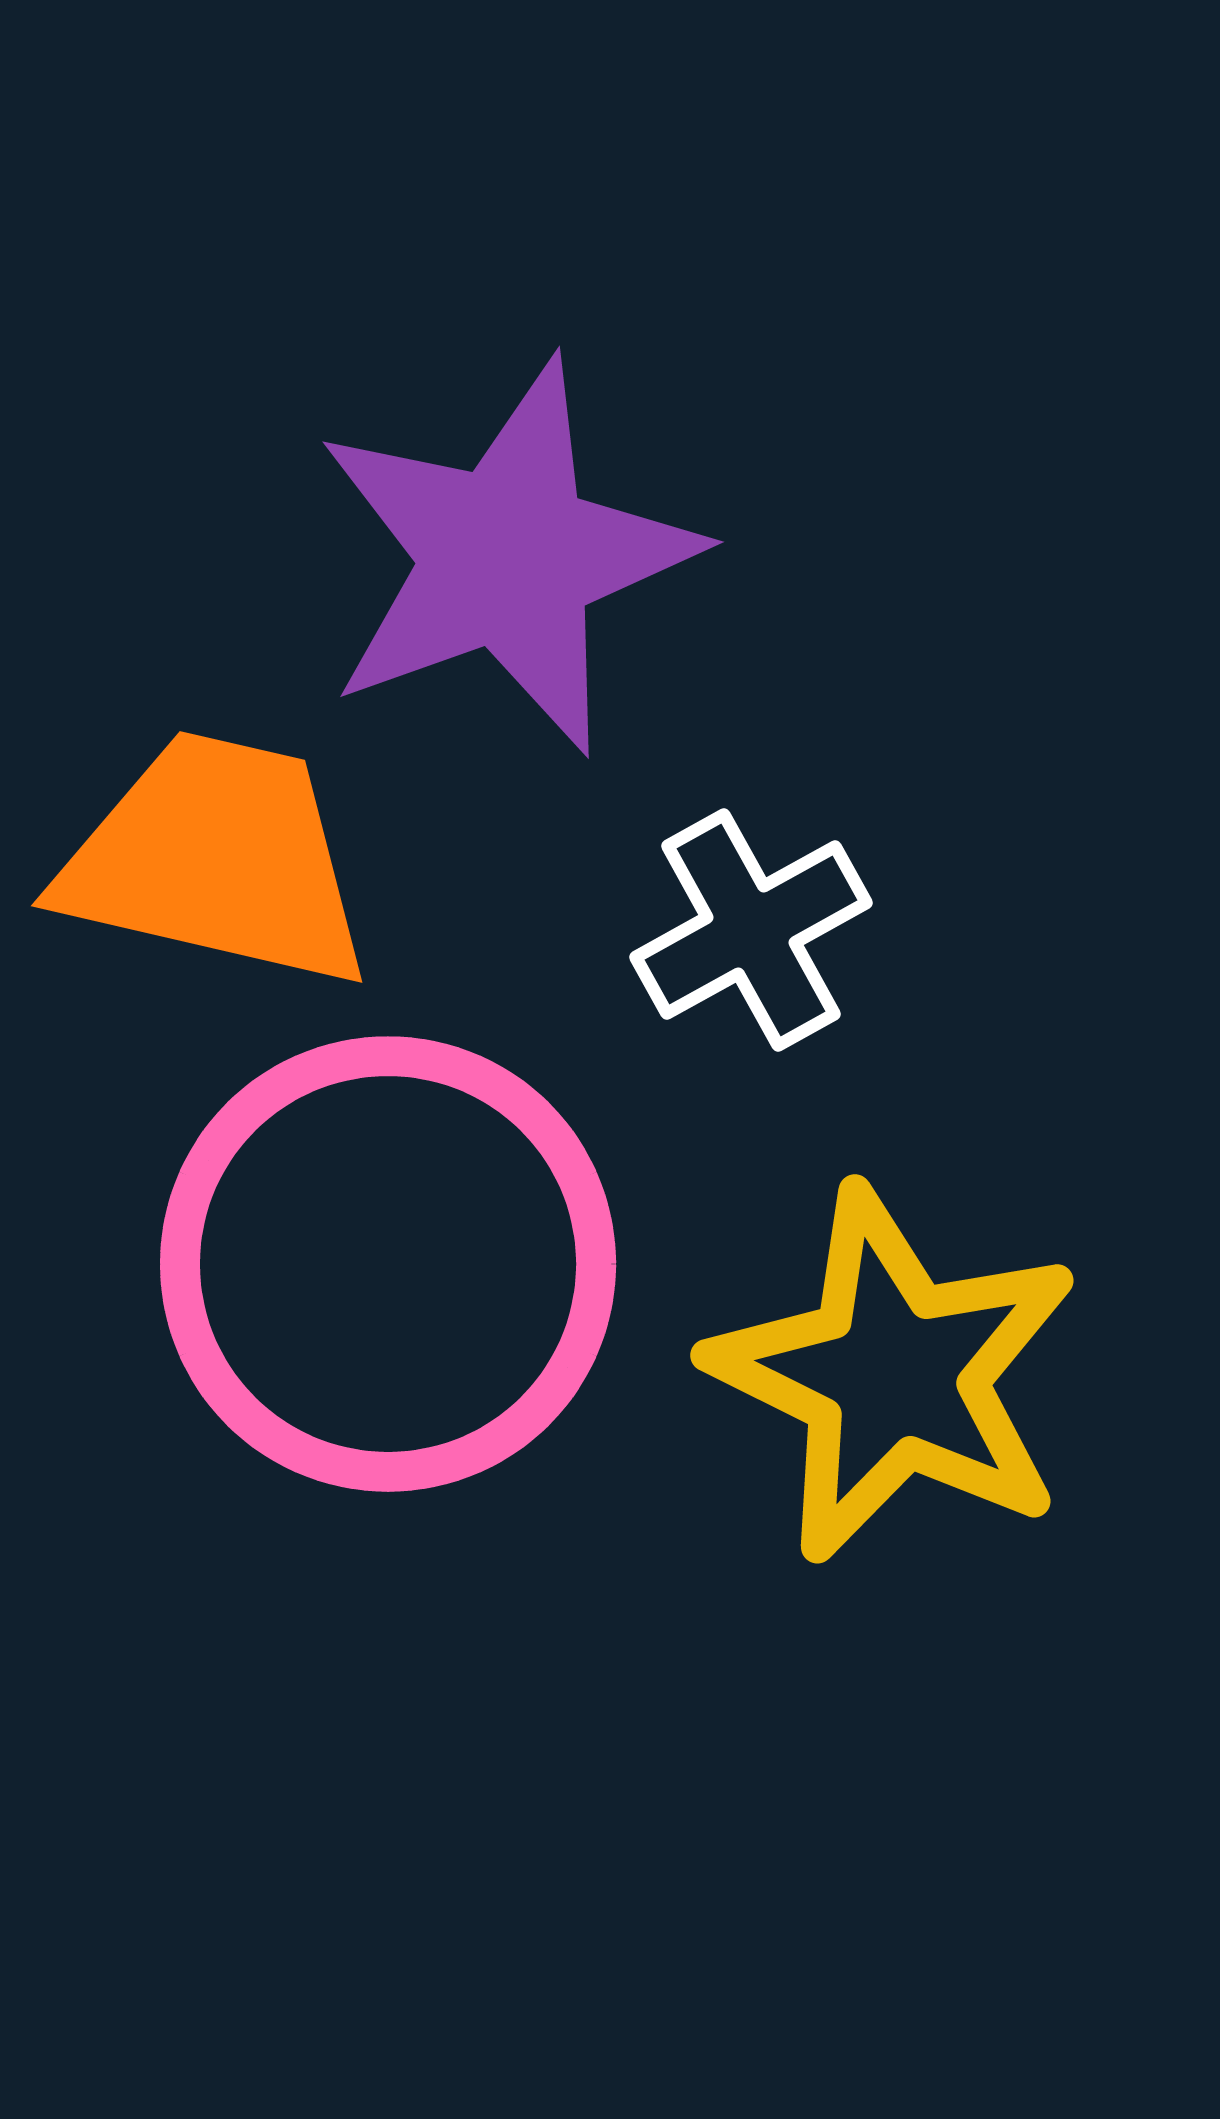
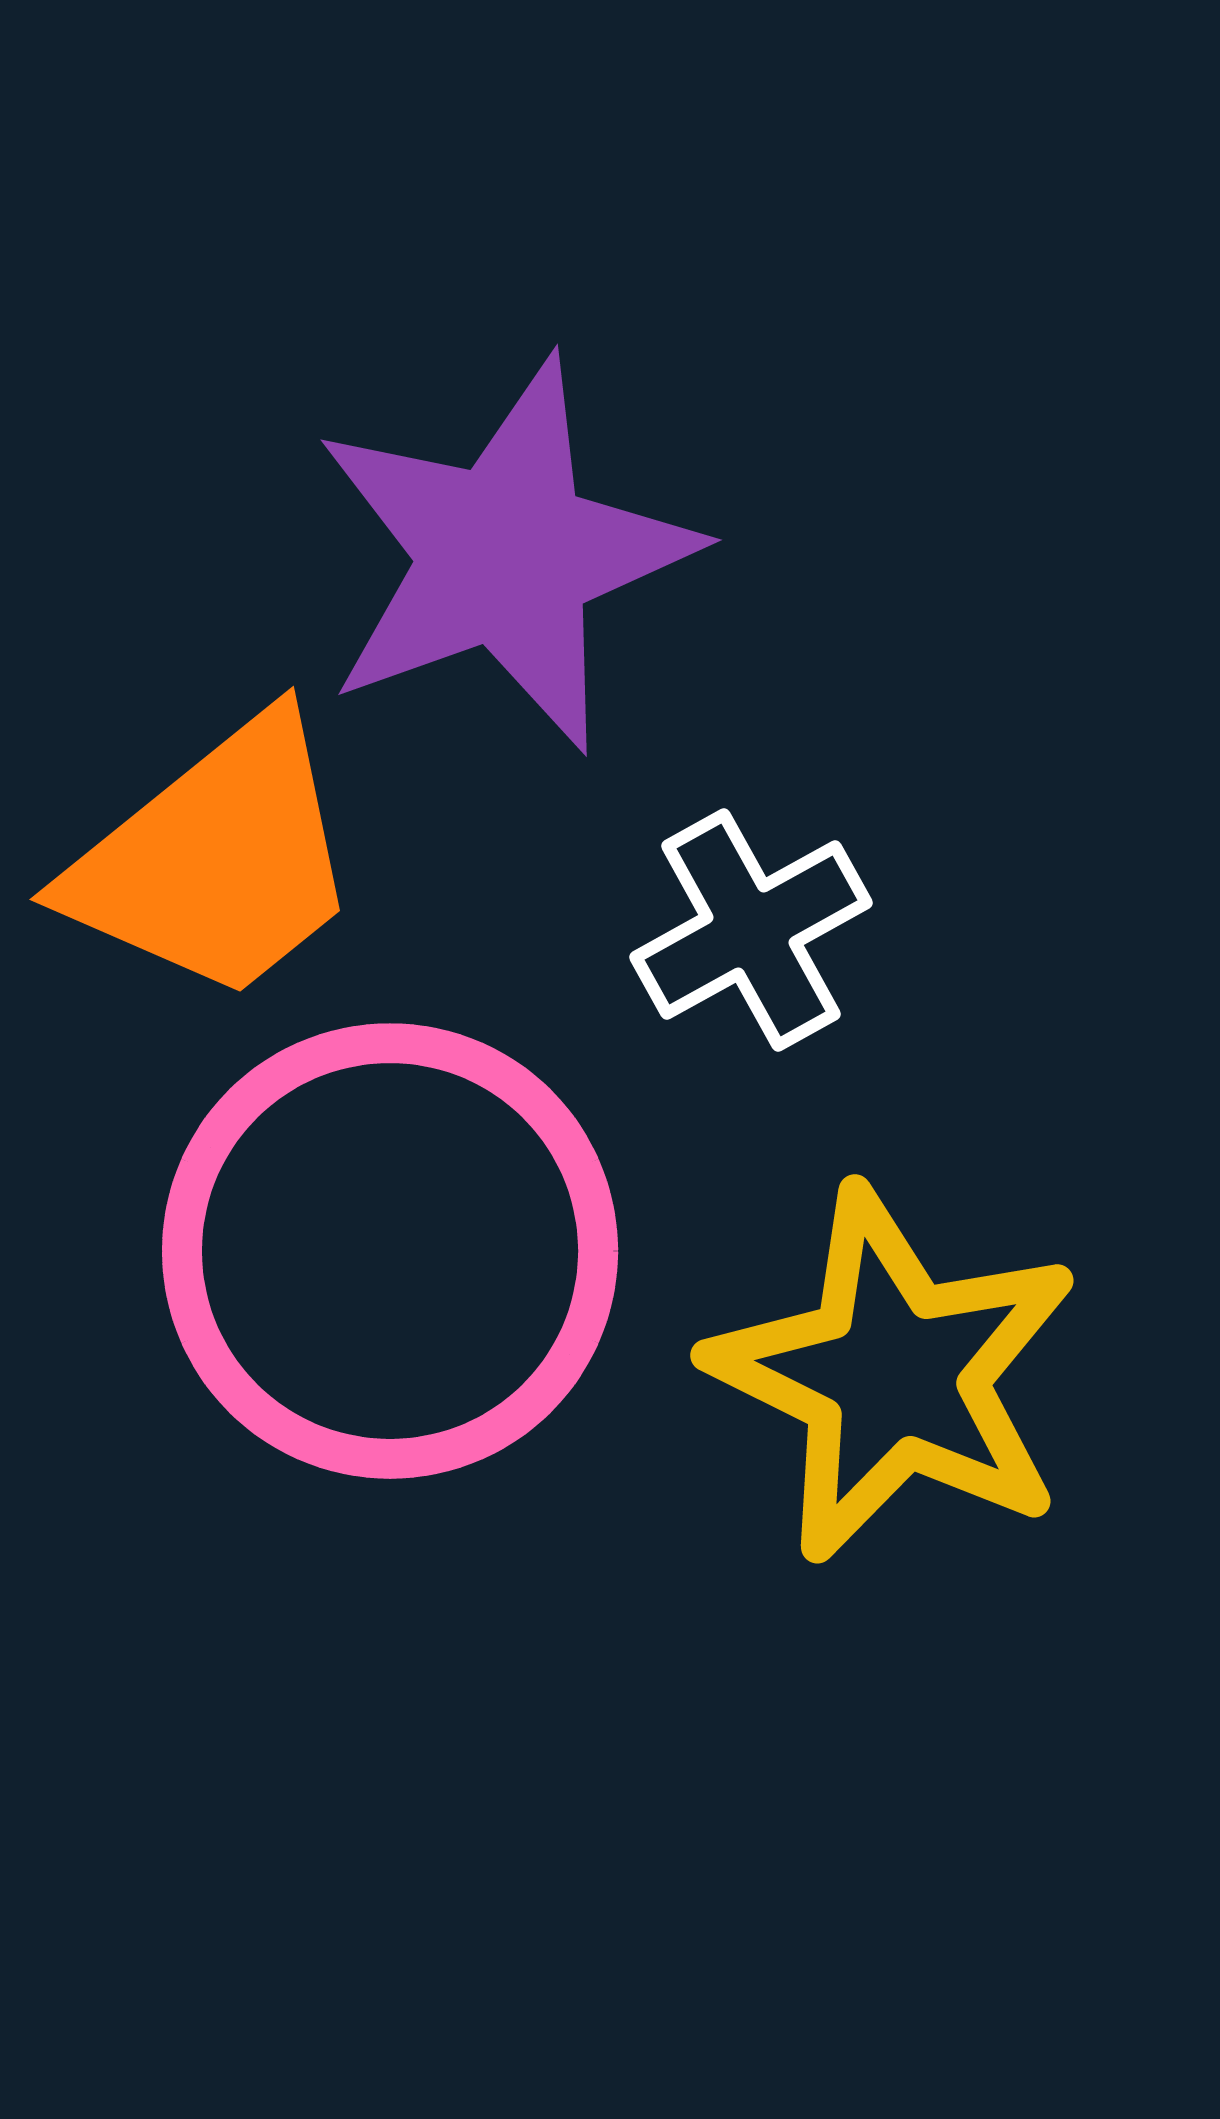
purple star: moved 2 px left, 2 px up
orange trapezoid: rotated 128 degrees clockwise
pink circle: moved 2 px right, 13 px up
